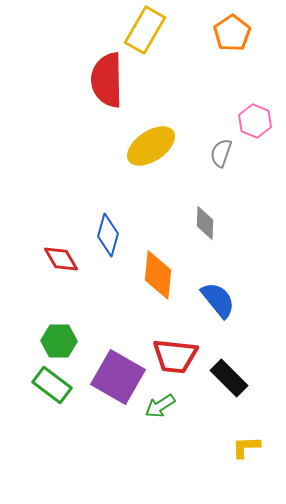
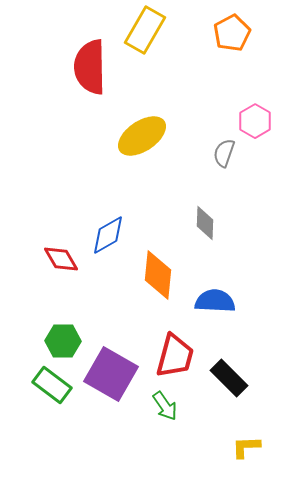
orange pentagon: rotated 6 degrees clockwise
red semicircle: moved 17 px left, 13 px up
pink hexagon: rotated 8 degrees clockwise
yellow ellipse: moved 9 px left, 10 px up
gray semicircle: moved 3 px right
blue diamond: rotated 45 degrees clockwise
blue semicircle: moved 3 px left, 1 px down; rotated 48 degrees counterclockwise
green hexagon: moved 4 px right
red trapezoid: rotated 81 degrees counterclockwise
purple square: moved 7 px left, 3 px up
green arrow: moved 5 px right; rotated 92 degrees counterclockwise
